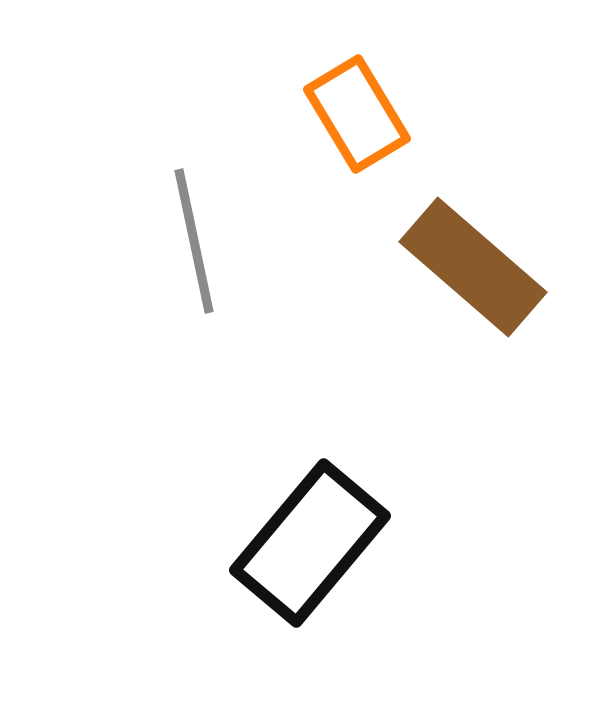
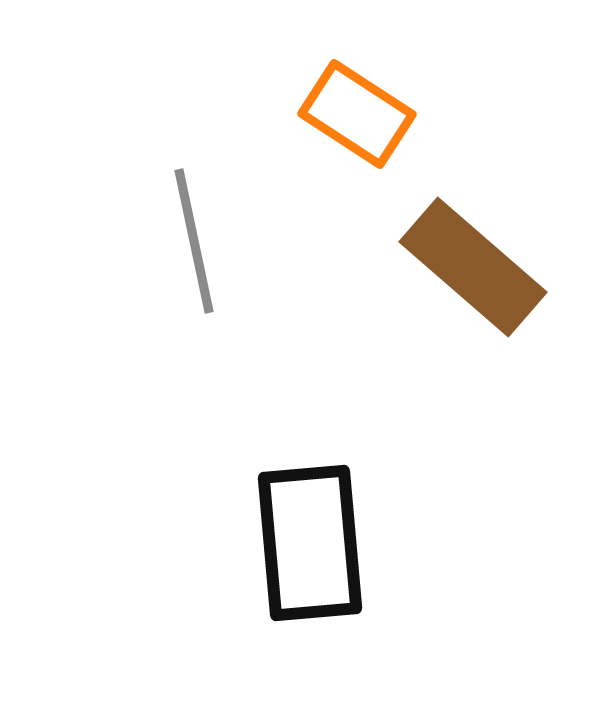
orange rectangle: rotated 26 degrees counterclockwise
black rectangle: rotated 45 degrees counterclockwise
